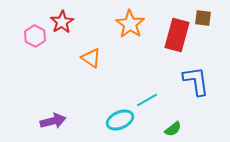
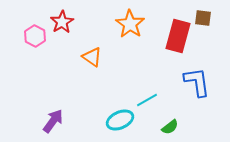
red rectangle: moved 1 px right, 1 px down
orange triangle: moved 1 px right, 1 px up
blue L-shape: moved 1 px right, 1 px down
purple arrow: rotated 40 degrees counterclockwise
green semicircle: moved 3 px left, 2 px up
